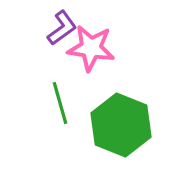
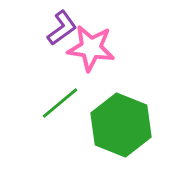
green line: rotated 66 degrees clockwise
